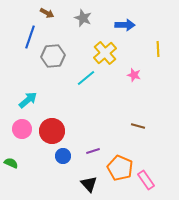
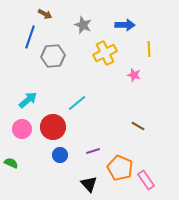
brown arrow: moved 2 px left, 1 px down
gray star: moved 7 px down
yellow line: moved 9 px left
yellow cross: rotated 15 degrees clockwise
cyan line: moved 9 px left, 25 px down
brown line: rotated 16 degrees clockwise
red circle: moved 1 px right, 4 px up
blue circle: moved 3 px left, 1 px up
